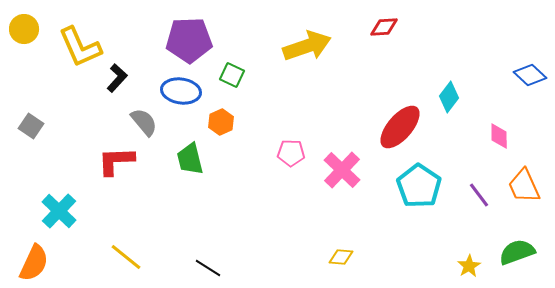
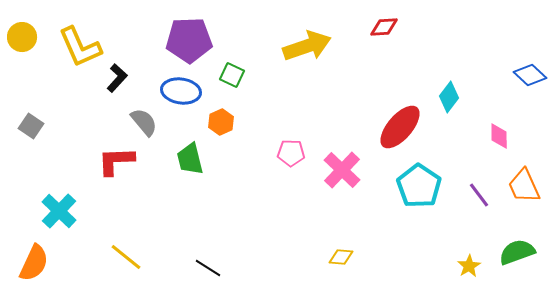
yellow circle: moved 2 px left, 8 px down
